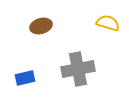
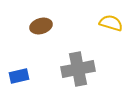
yellow semicircle: moved 3 px right
blue rectangle: moved 6 px left, 2 px up
